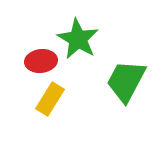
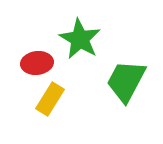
green star: moved 2 px right
red ellipse: moved 4 px left, 2 px down
